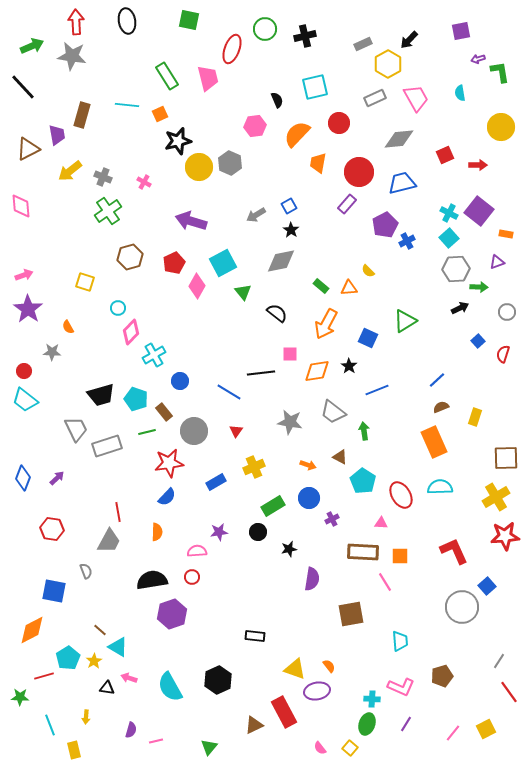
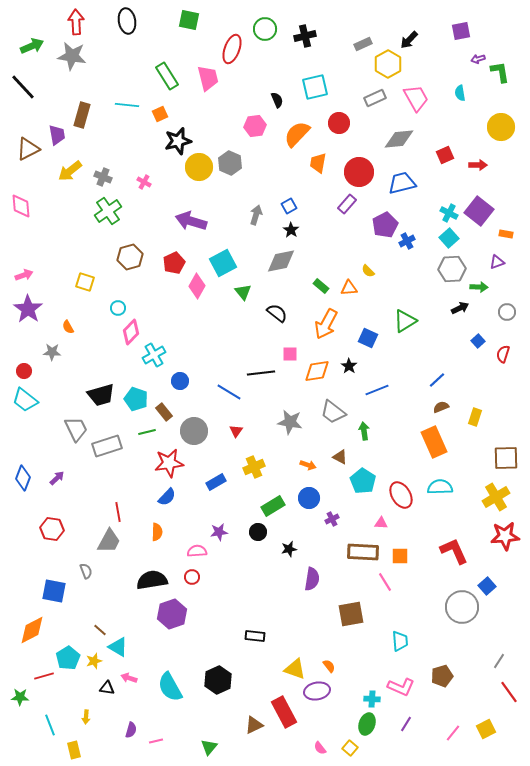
gray arrow at (256, 215): rotated 138 degrees clockwise
gray hexagon at (456, 269): moved 4 px left
yellow star at (94, 661): rotated 14 degrees clockwise
